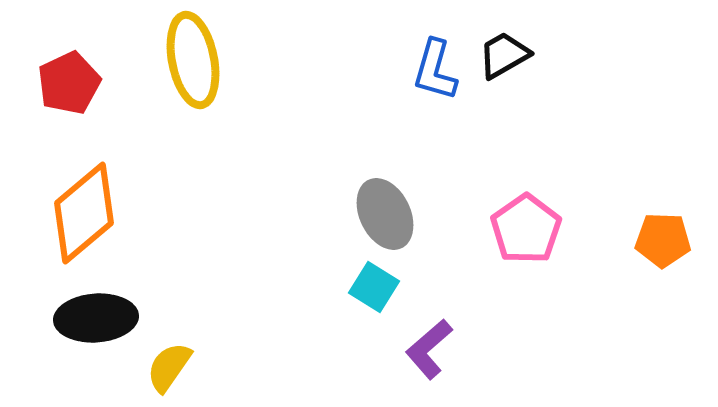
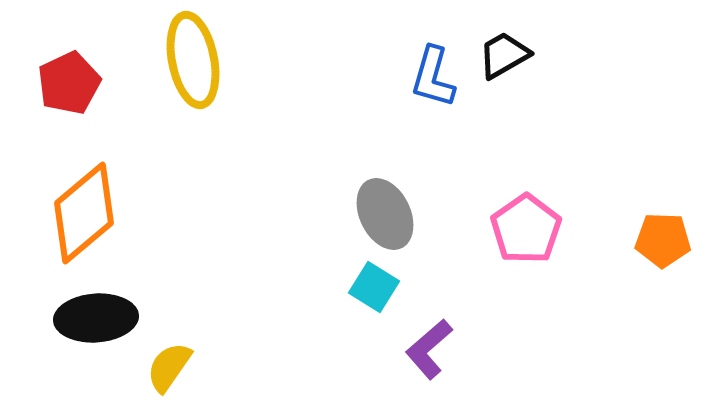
blue L-shape: moved 2 px left, 7 px down
